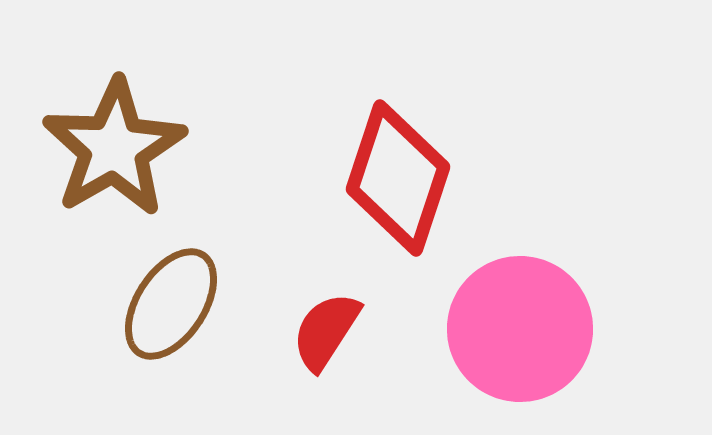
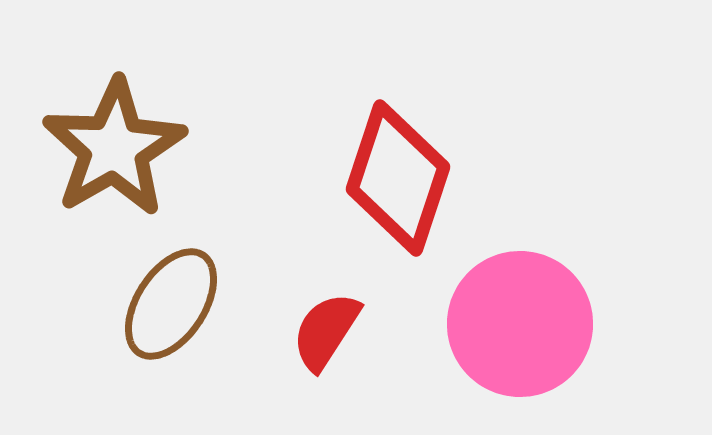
pink circle: moved 5 px up
